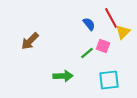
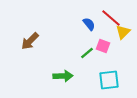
red line: rotated 20 degrees counterclockwise
